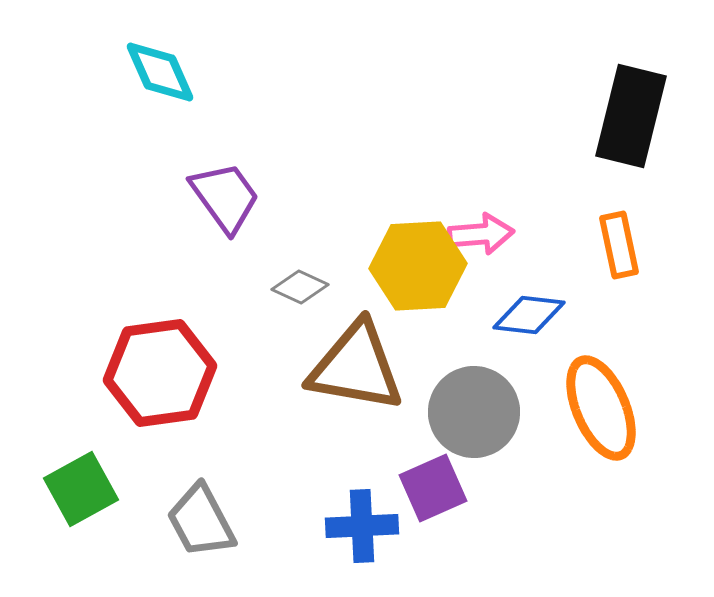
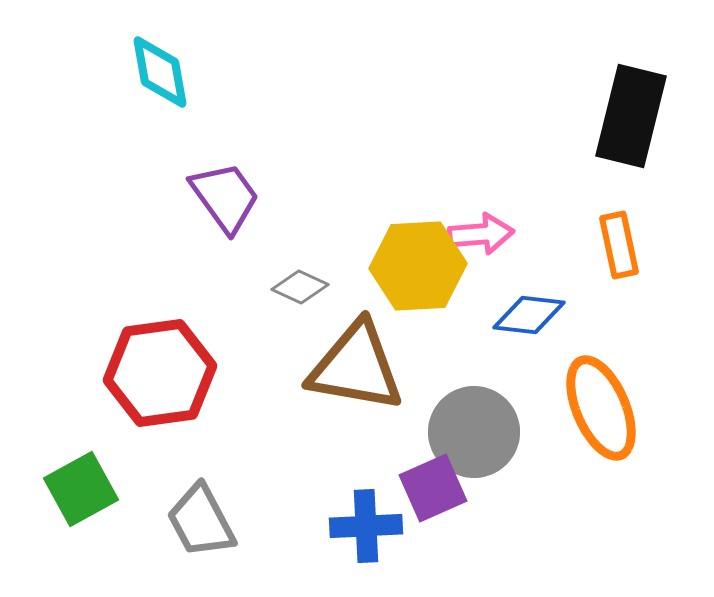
cyan diamond: rotated 14 degrees clockwise
gray circle: moved 20 px down
blue cross: moved 4 px right
